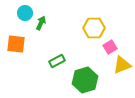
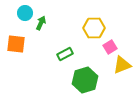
green rectangle: moved 8 px right, 7 px up
